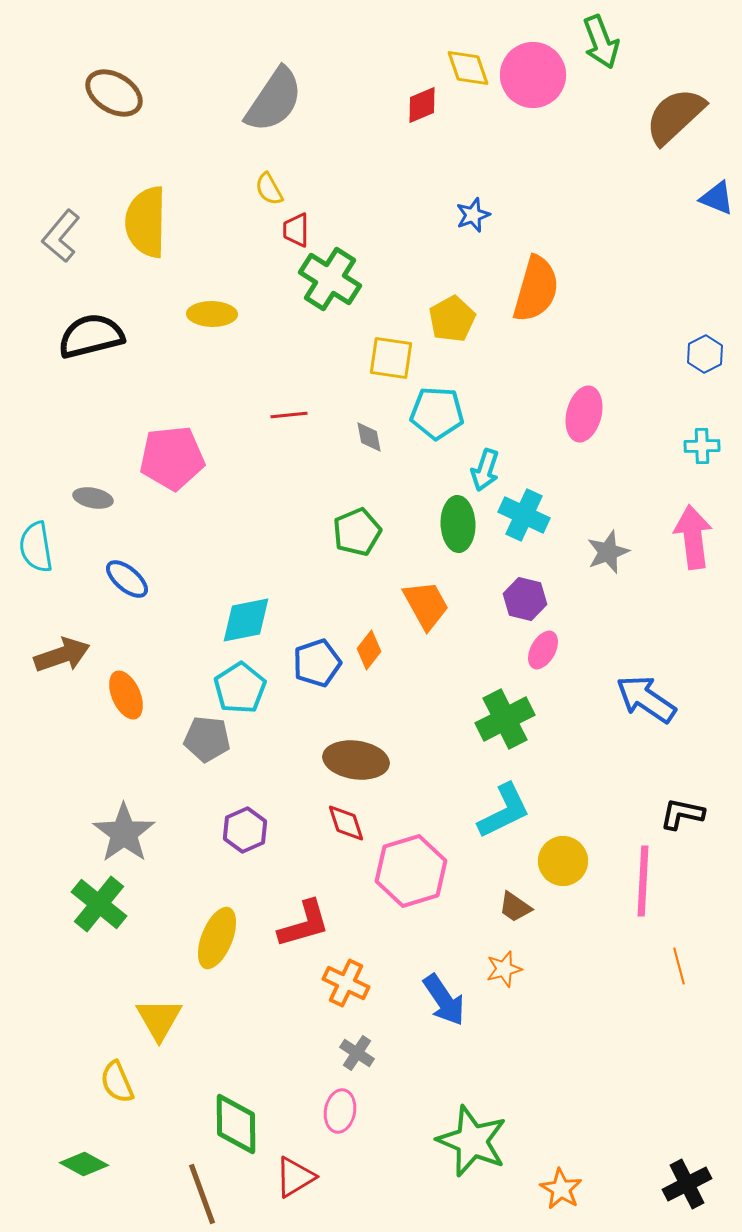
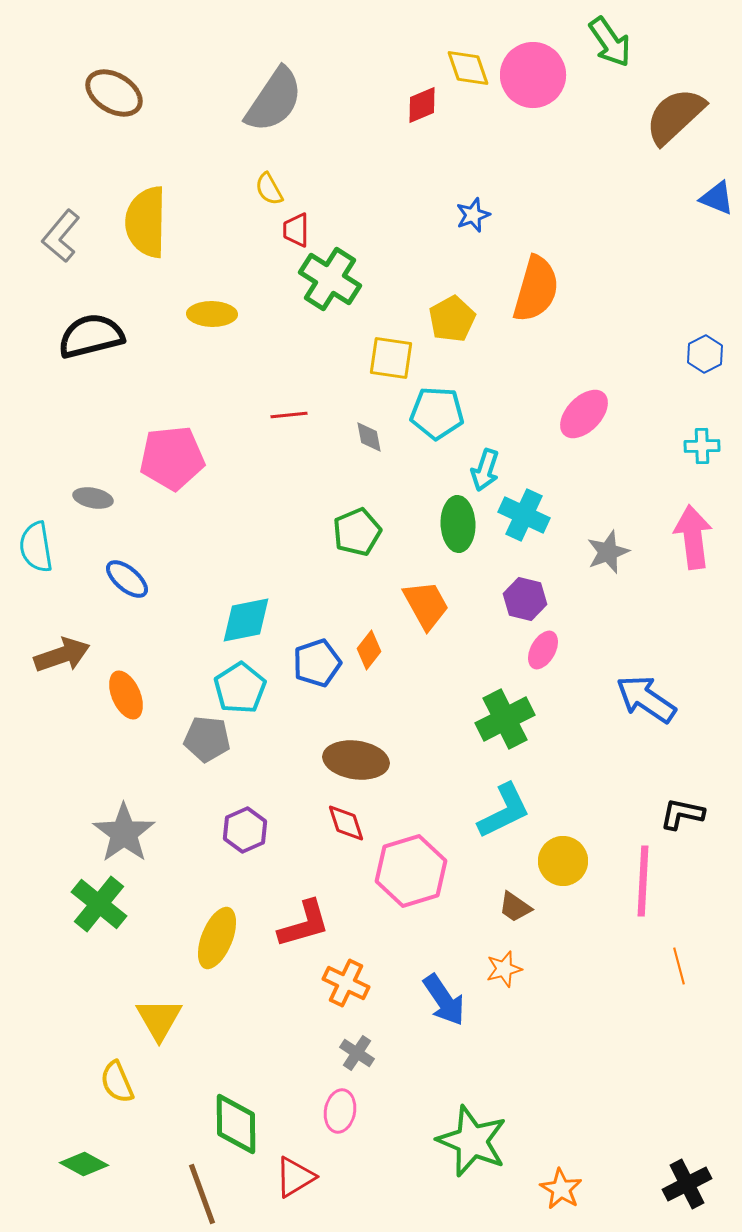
green arrow at (601, 42): moved 9 px right; rotated 14 degrees counterclockwise
pink ellipse at (584, 414): rotated 30 degrees clockwise
